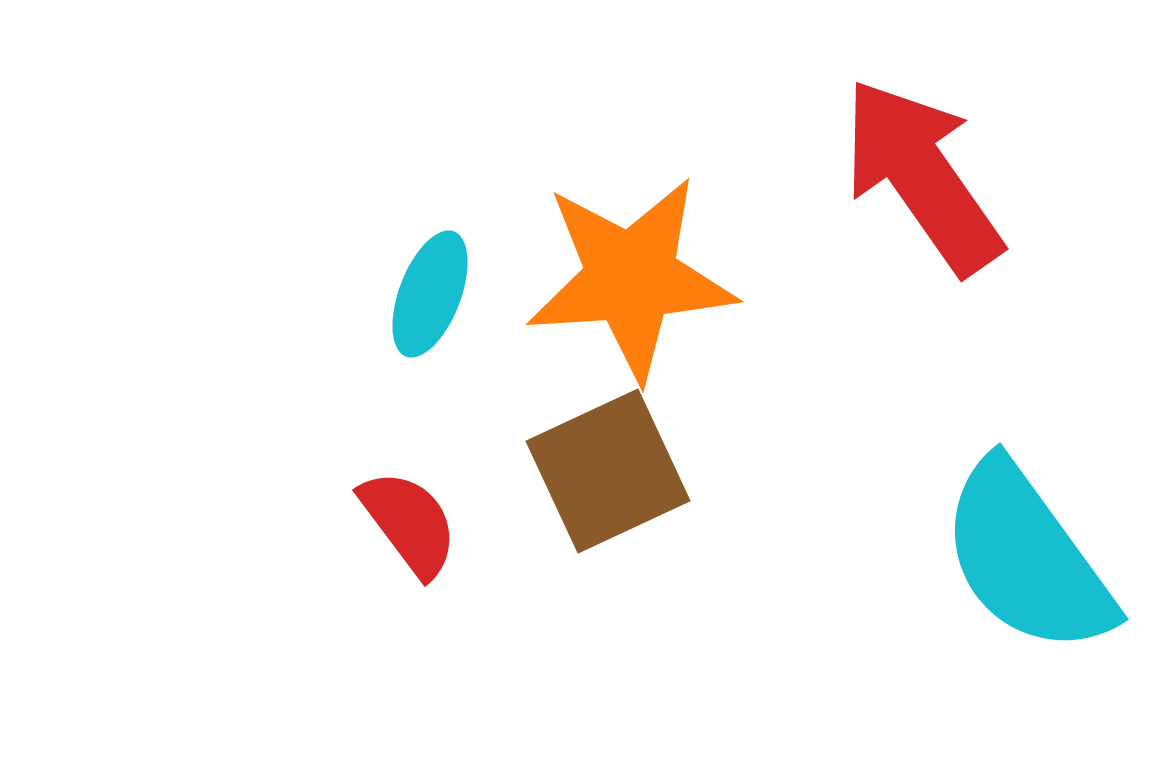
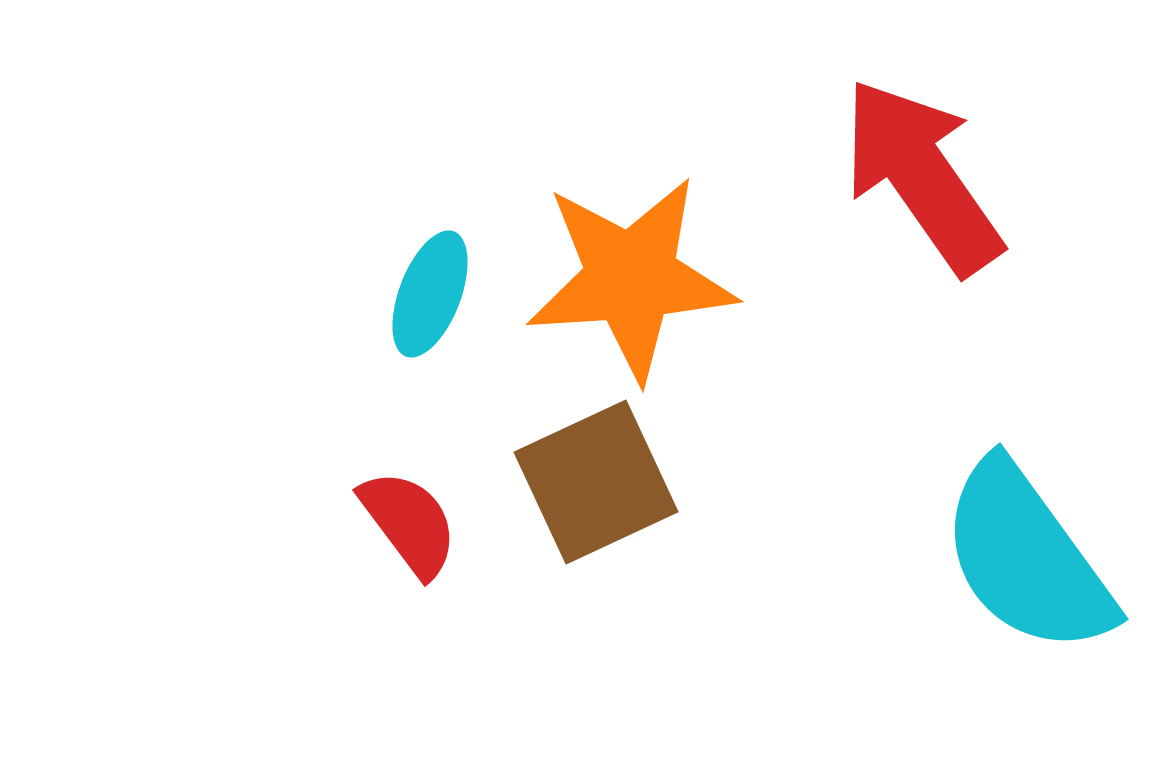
brown square: moved 12 px left, 11 px down
